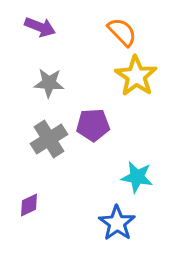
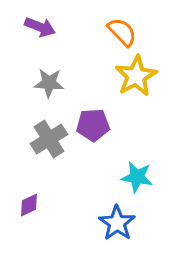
yellow star: rotated 9 degrees clockwise
